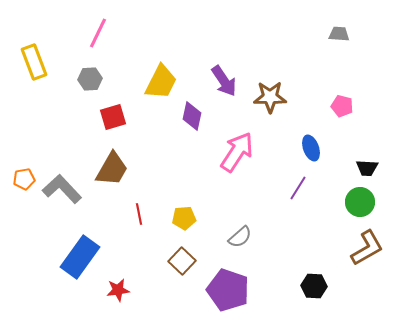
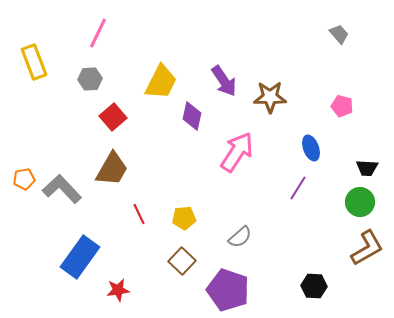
gray trapezoid: rotated 45 degrees clockwise
red square: rotated 24 degrees counterclockwise
red line: rotated 15 degrees counterclockwise
